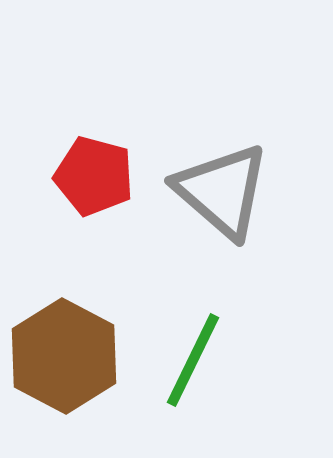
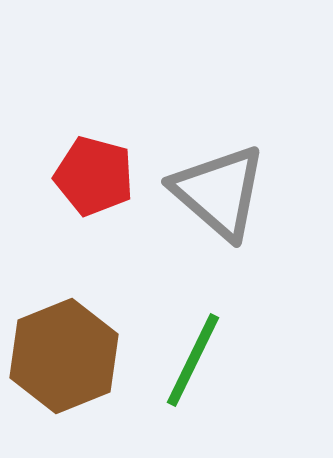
gray triangle: moved 3 px left, 1 px down
brown hexagon: rotated 10 degrees clockwise
